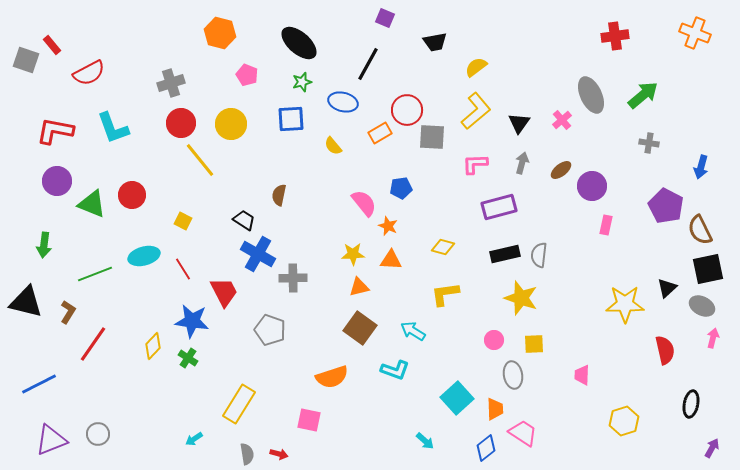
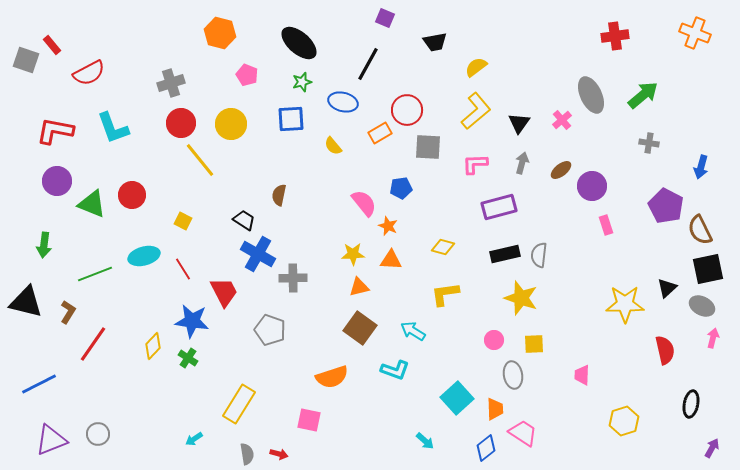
gray square at (432, 137): moved 4 px left, 10 px down
pink rectangle at (606, 225): rotated 30 degrees counterclockwise
